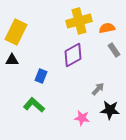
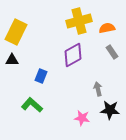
gray rectangle: moved 2 px left, 2 px down
gray arrow: rotated 56 degrees counterclockwise
green L-shape: moved 2 px left
